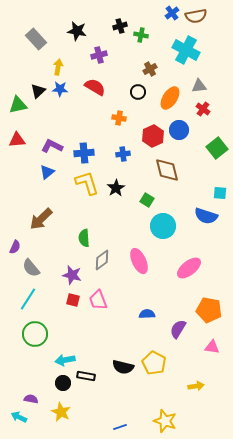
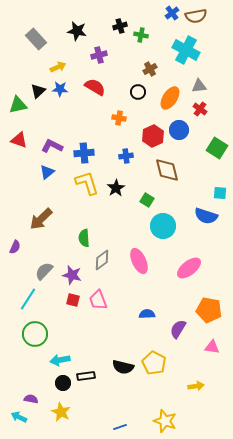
yellow arrow at (58, 67): rotated 56 degrees clockwise
red cross at (203, 109): moved 3 px left
red triangle at (17, 140): moved 2 px right; rotated 24 degrees clockwise
green square at (217, 148): rotated 20 degrees counterclockwise
blue cross at (123, 154): moved 3 px right, 2 px down
gray semicircle at (31, 268): moved 13 px right, 3 px down; rotated 84 degrees clockwise
cyan arrow at (65, 360): moved 5 px left
black rectangle at (86, 376): rotated 18 degrees counterclockwise
